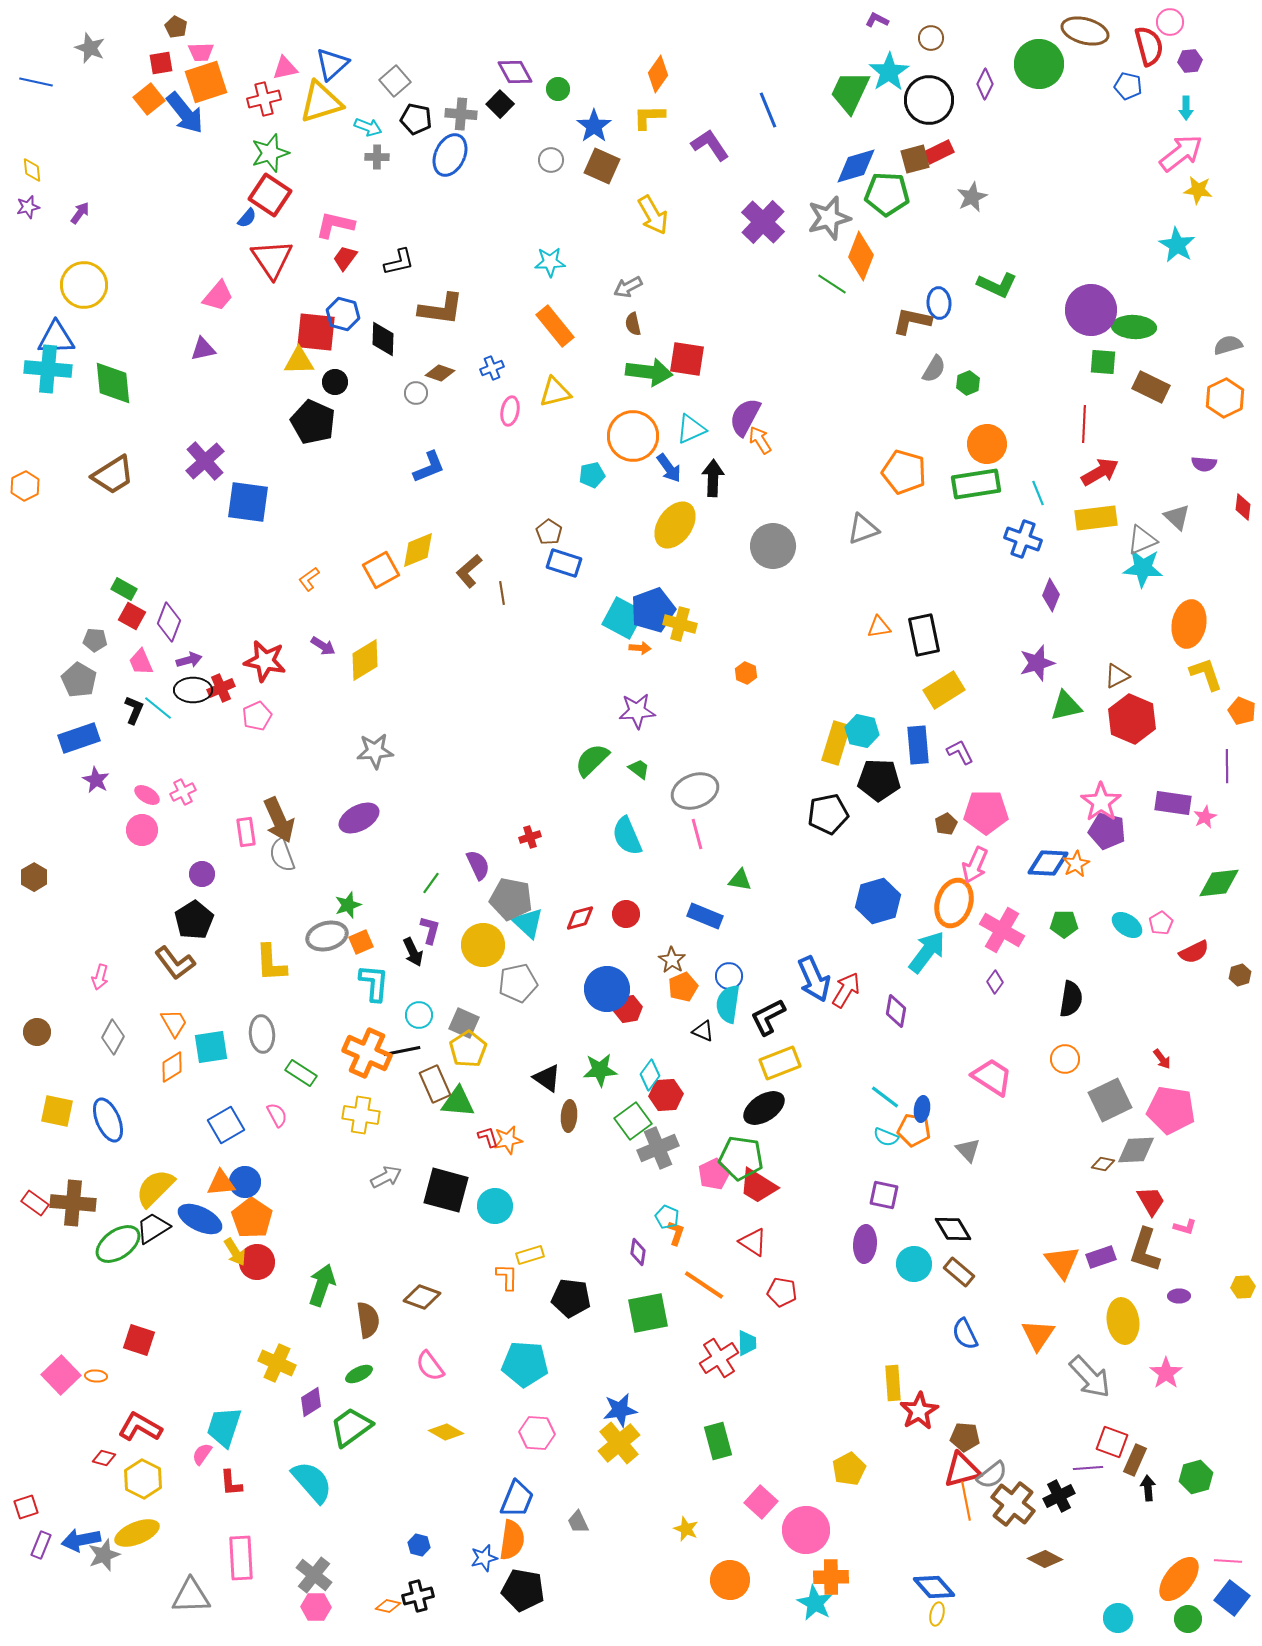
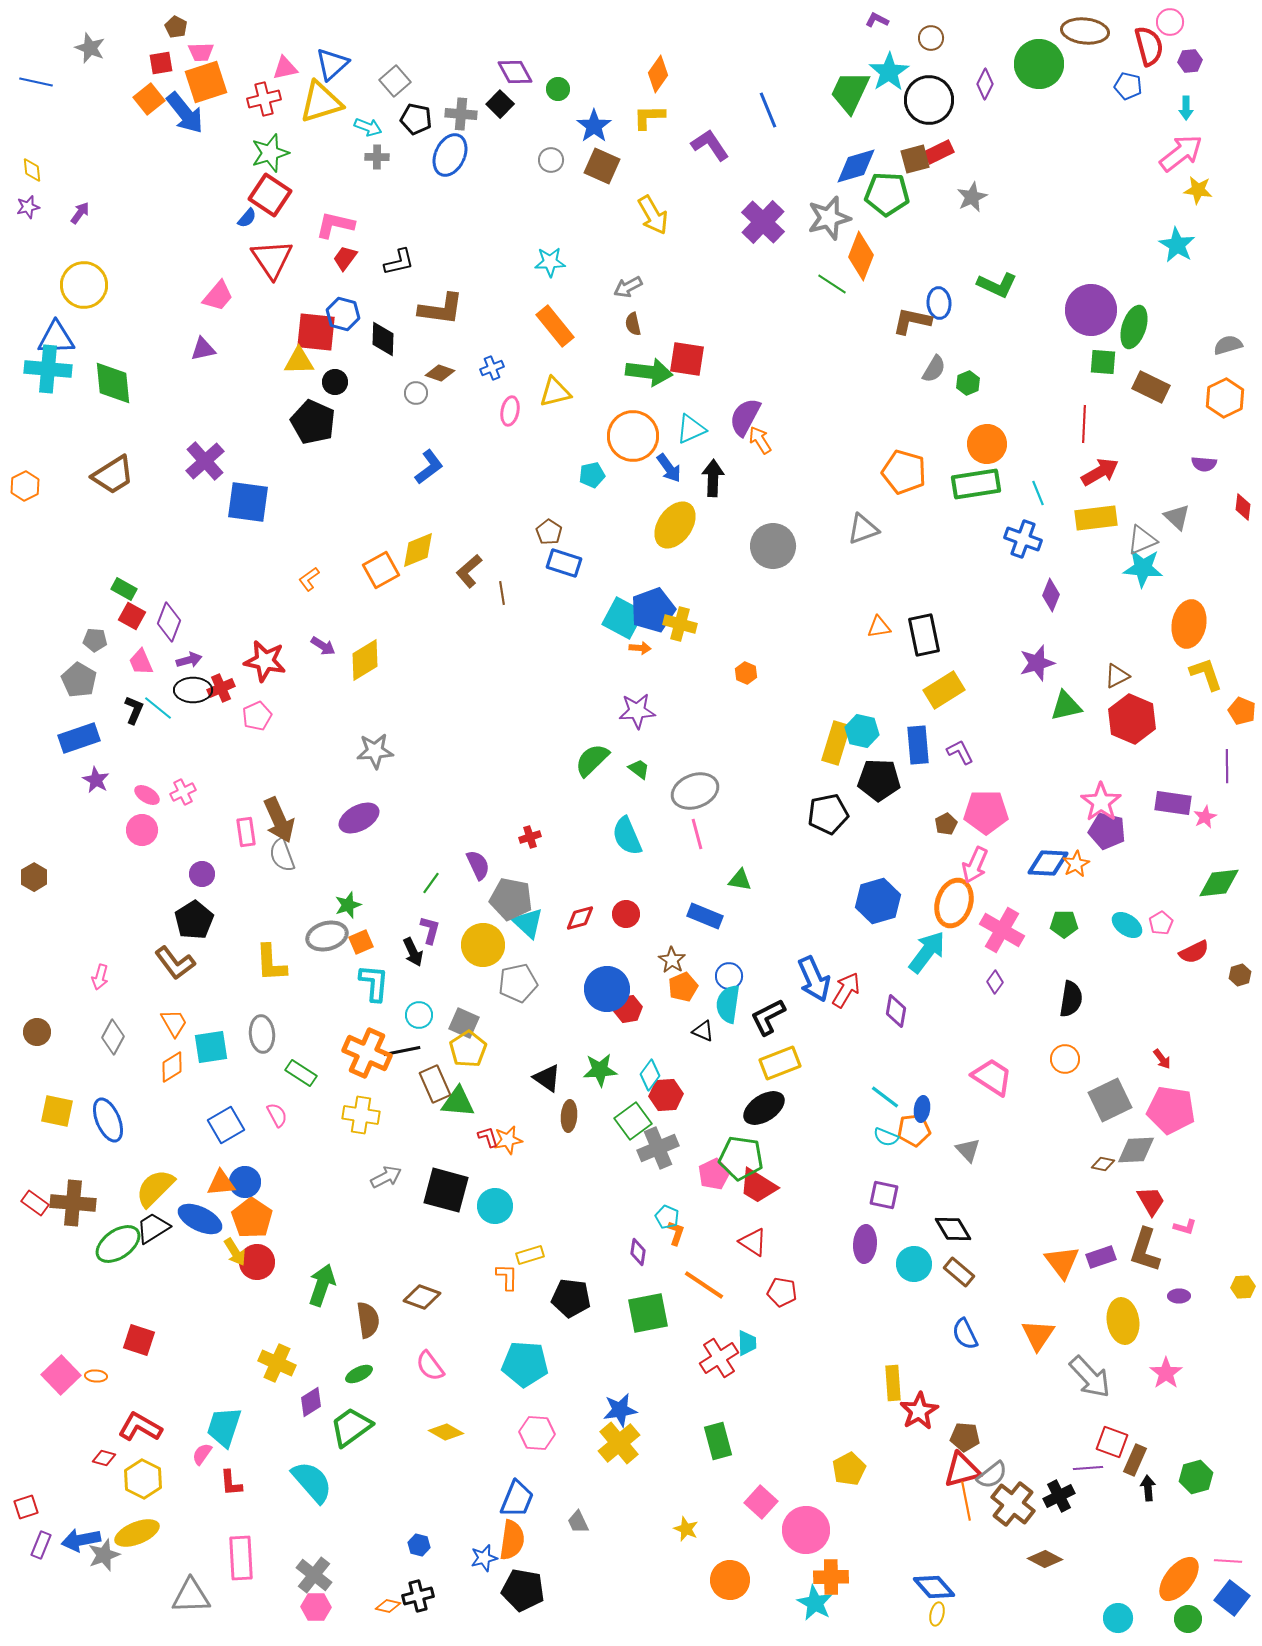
brown ellipse at (1085, 31): rotated 9 degrees counterclockwise
green ellipse at (1134, 327): rotated 75 degrees counterclockwise
blue L-shape at (429, 467): rotated 15 degrees counterclockwise
orange pentagon at (914, 1130): rotated 16 degrees counterclockwise
